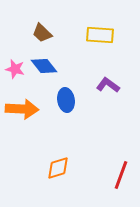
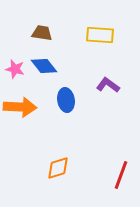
brown trapezoid: rotated 145 degrees clockwise
orange arrow: moved 2 px left, 2 px up
